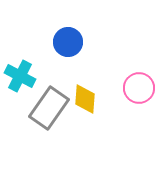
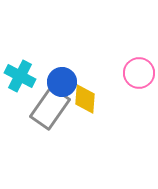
blue circle: moved 6 px left, 40 px down
pink circle: moved 15 px up
gray rectangle: moved 1 px right
